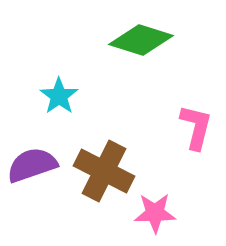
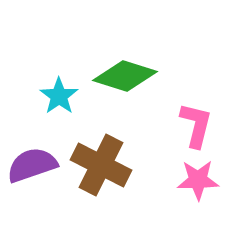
green diamond: moved 16 px left, 36 px down
pink L-shape: moved 2 px up
brown cross: moved 3 px left, 6 px up
pink star: moved 43 px right, 33 px up
